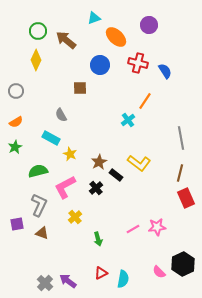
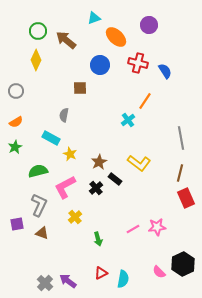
gray semicircle: moved 3 px right; rotated 40 degrees clockwise
black rectangle: moved 1 px left, 4 px down
